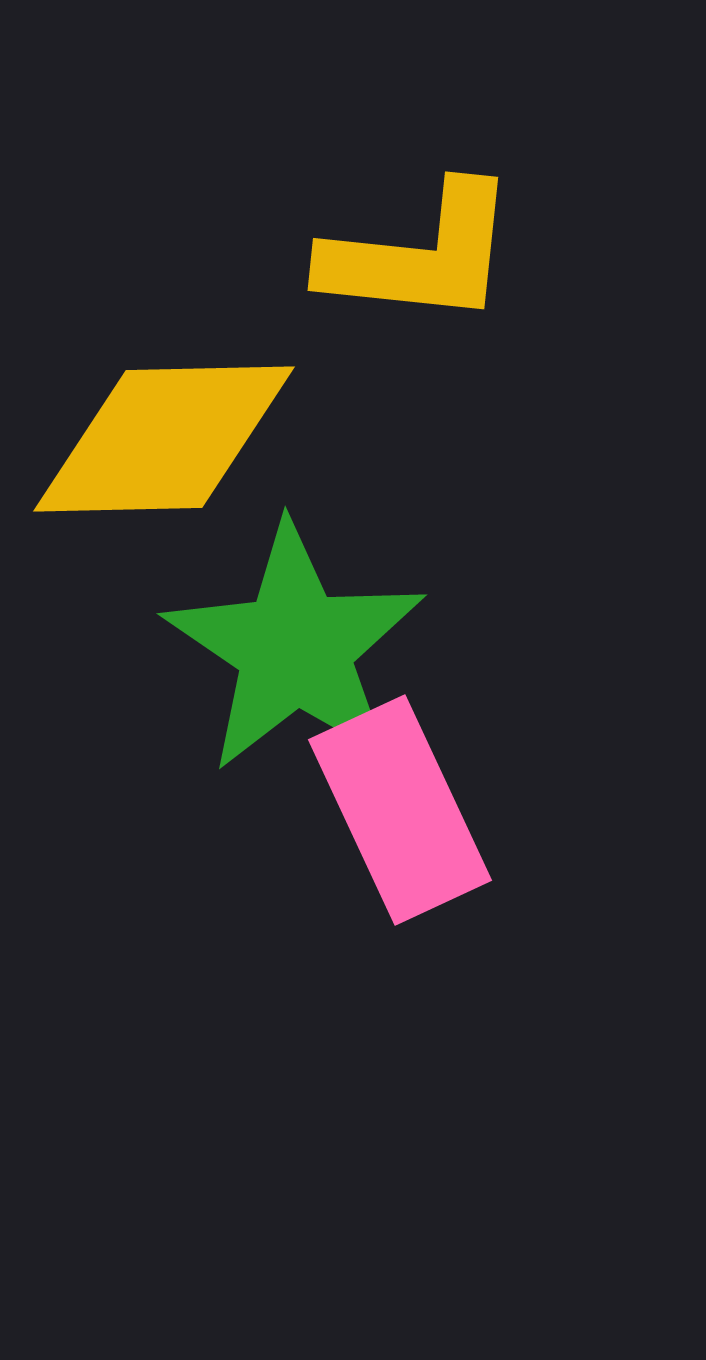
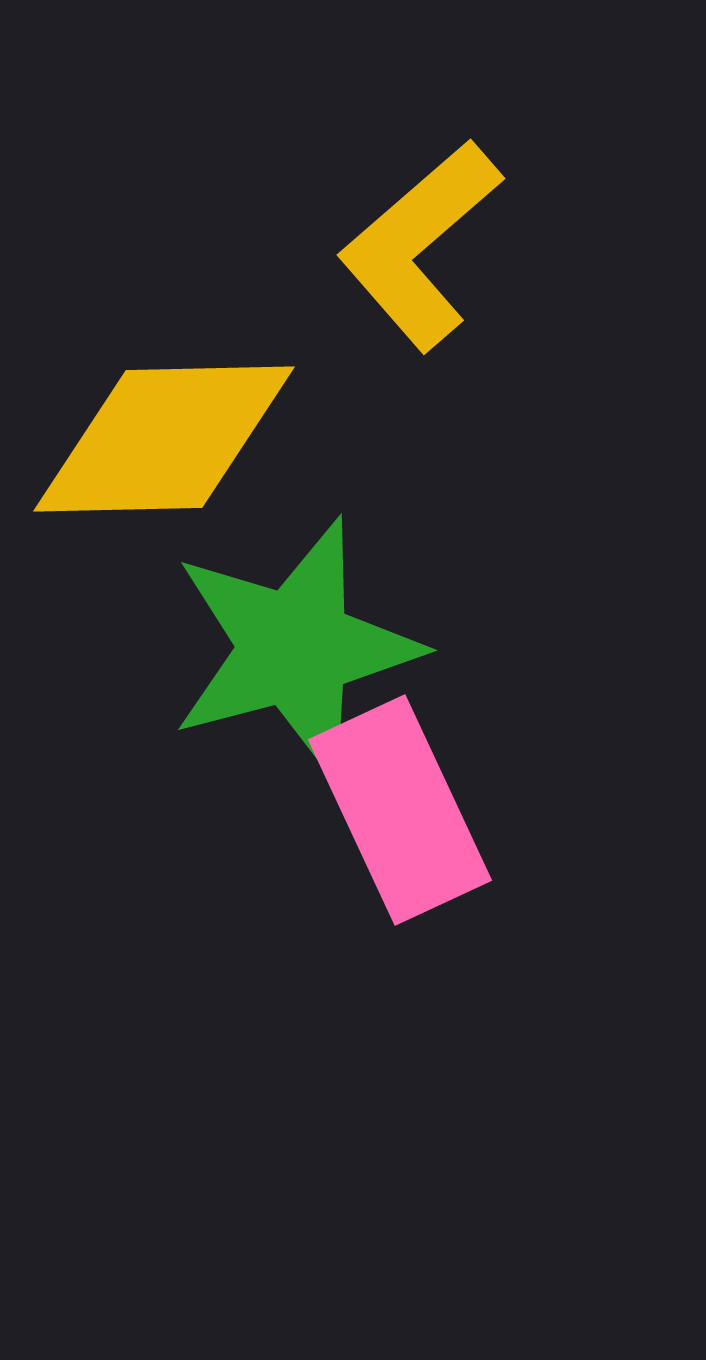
yellow L-shape: moved 10 px up; rotated 133 degrees clockwise
green star: rotated 23 degrees clockwise
